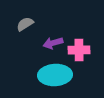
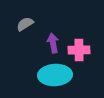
purple arrow: rotated 96 degrees clockwise
